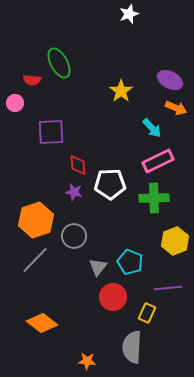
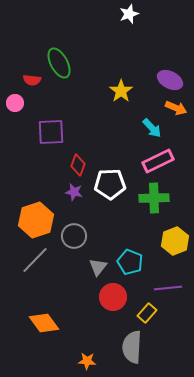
red diamond: rotated 25 degrees clockwise
yellow rectangle: rotated 18 degrees clockwise
orange diamond: moved 2 px right; rotated 16 degrees clockwise
